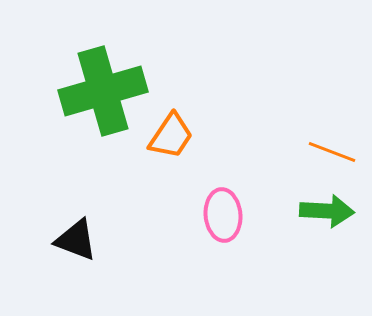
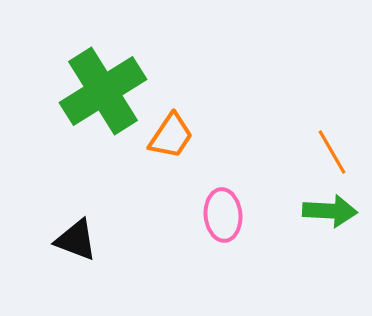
green cross: rotated 16 degrees counterclockwise
orange line: rotated 39 degrees clockwise
green arrow: moved 3 px right
